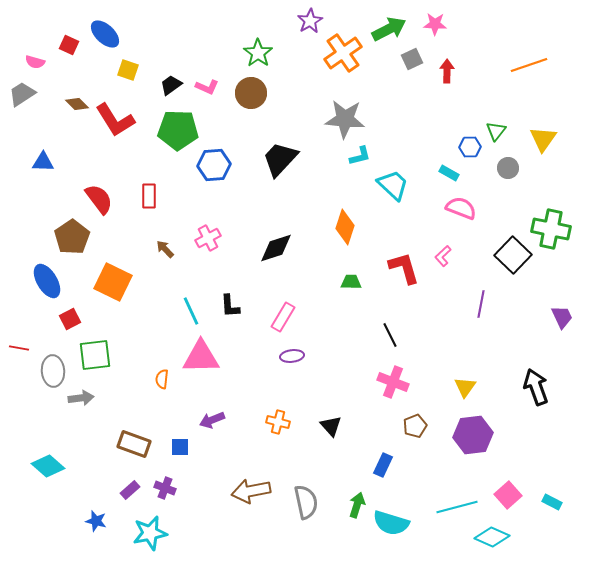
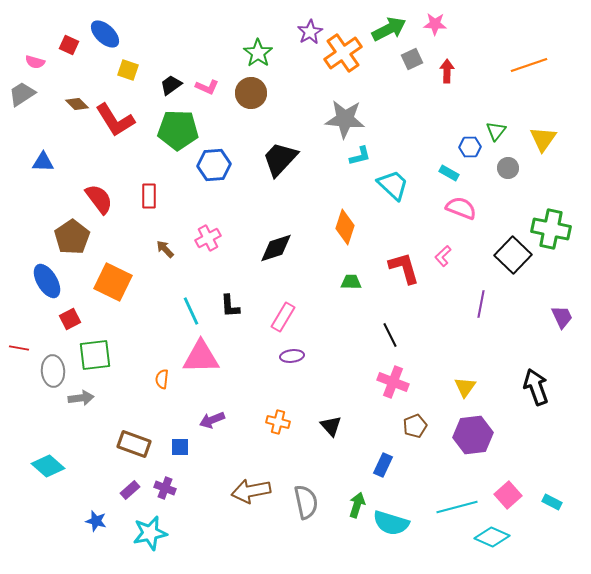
purple star at (310, 21): moved 11 px down
